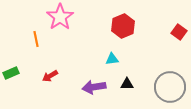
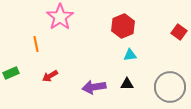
orange line: moved 5 px down
cyan triangle: moved 18 px right, 4 px up
